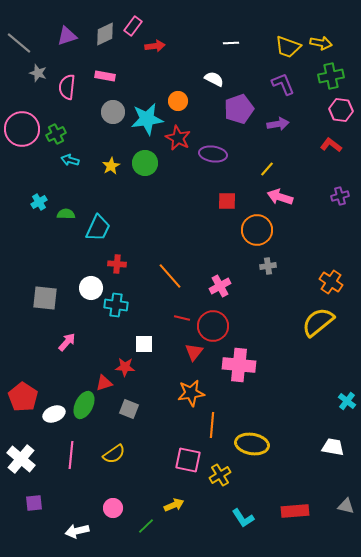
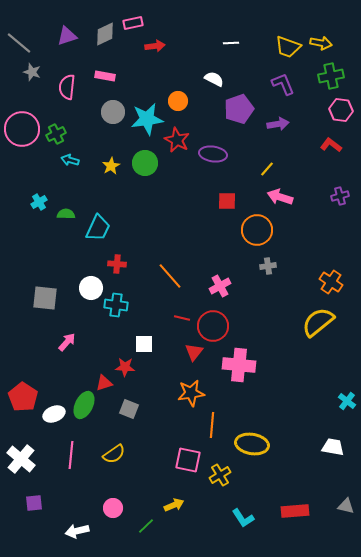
pink rectangle at (133, 26): moved 3 px up; rotated 42 degrees clockwise
gray star at (38, 73): moved 6 px left, 1 px up
red star at (178, 138): moved 1 px left, 2 px down
